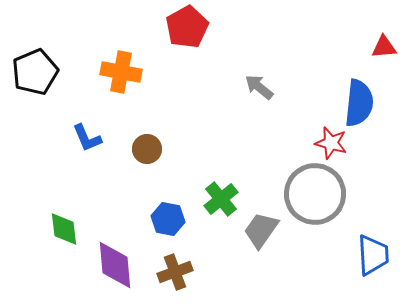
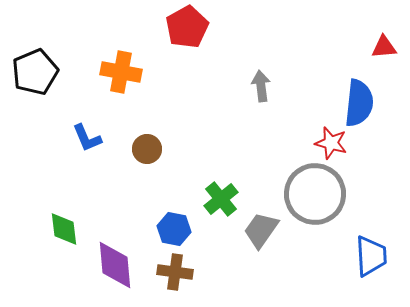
gray arrow: moved 2 px right, 1 px up; rotated 44 degrees clockwise
blue hexagon: moved 6 px right, 10 px down
blue trapezoid: moved 2 px left, 1 px down
brown cross: rotated 28 degrees clockwise
